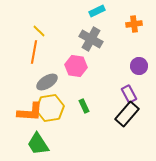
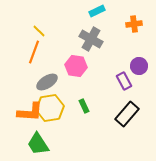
orange line: rotated 10 degrees clockwise
purple rectangle: moved 5 px left, 13 px up
